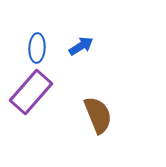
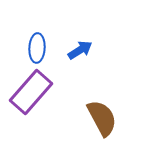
blue arrow: moved 1 px left, 4 px down
brown semicircle: moved 4 px right, 3 px down; rotated 6 degrees counterclockwise
